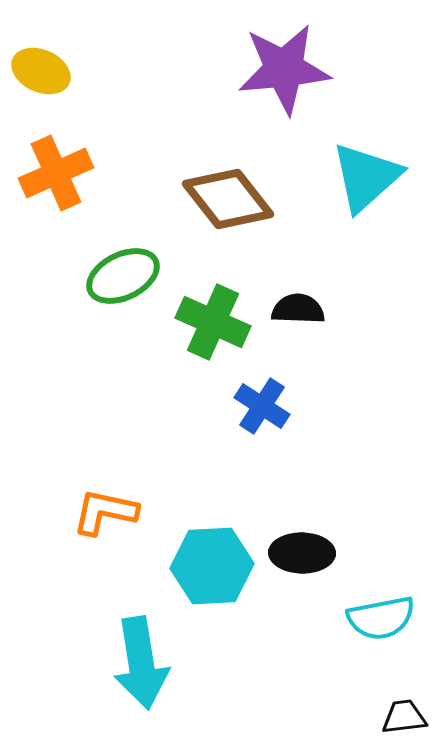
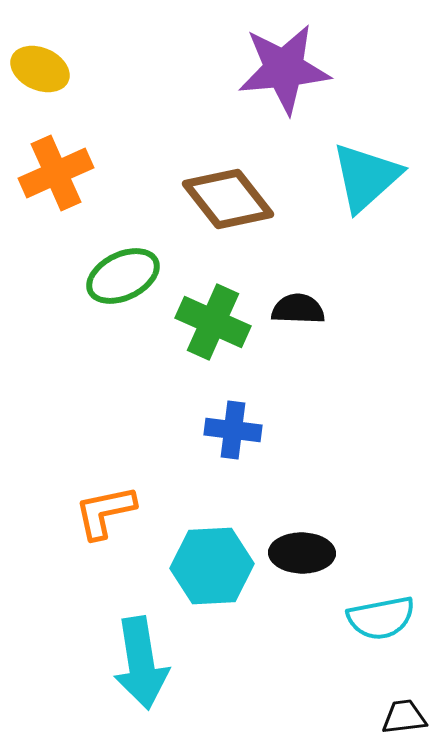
yellow ellipse: moved 1 px left, 2 px up
blue cross: moved 29 px left, 24 px down; rotated 26 degrees counterclockwise
orange L-shape: rotated 24 degrees counterclockwise
